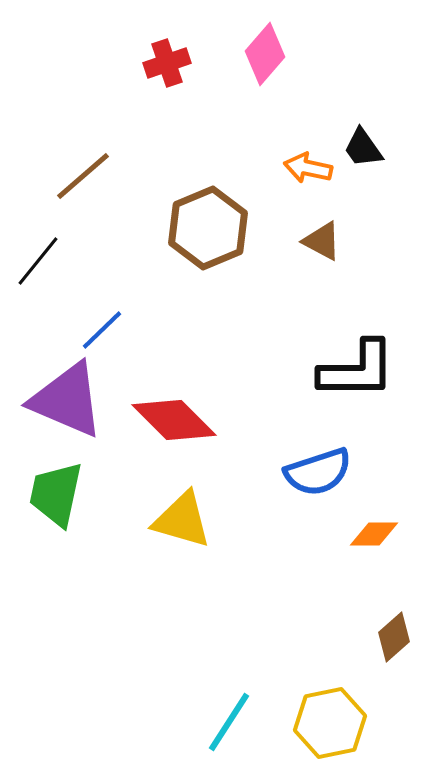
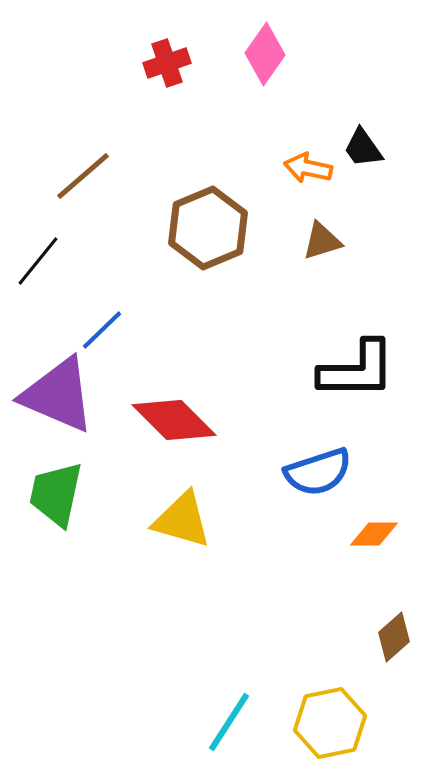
pink diamond: rotated 6 degrees counterclockwise
brown triangle: rotated 45 degrees counterclockwise
purple triangle: moved 9 px left, 5 px up
